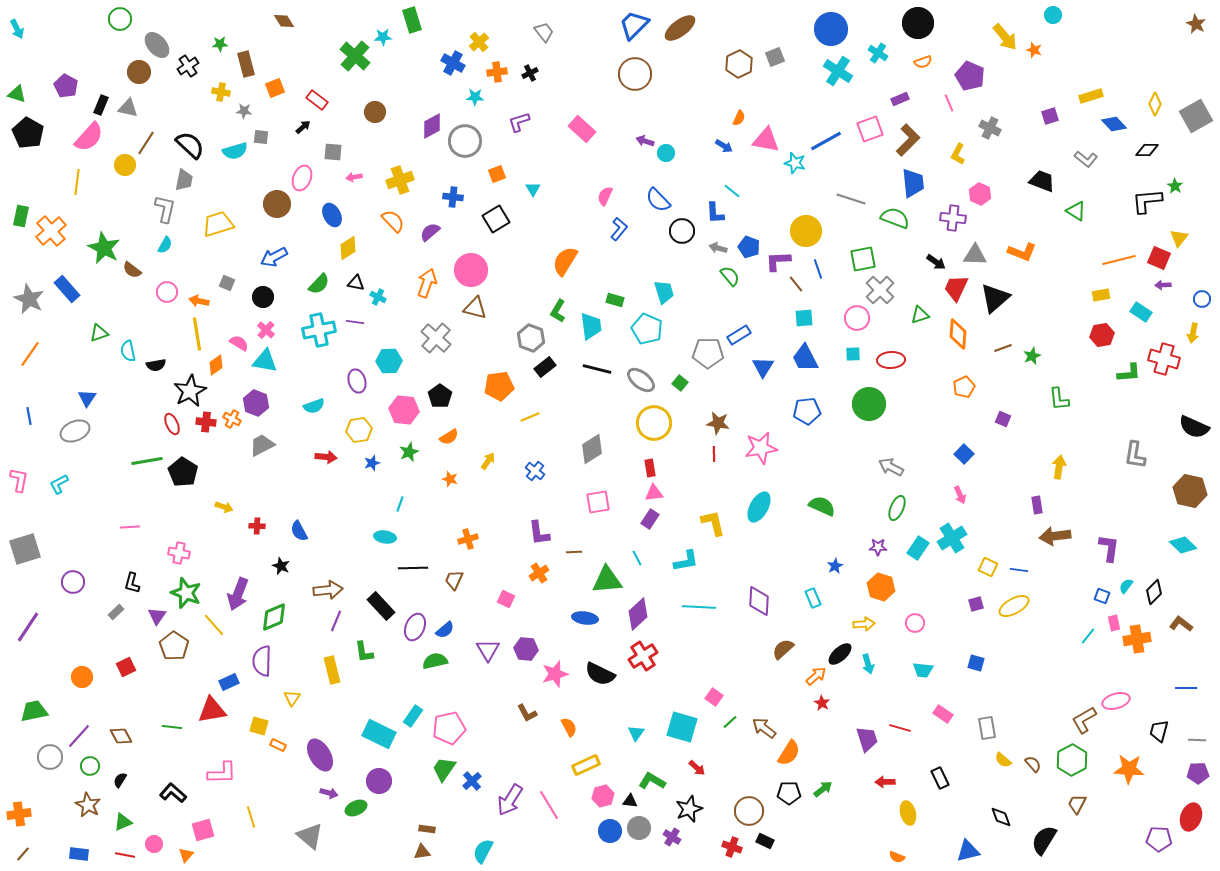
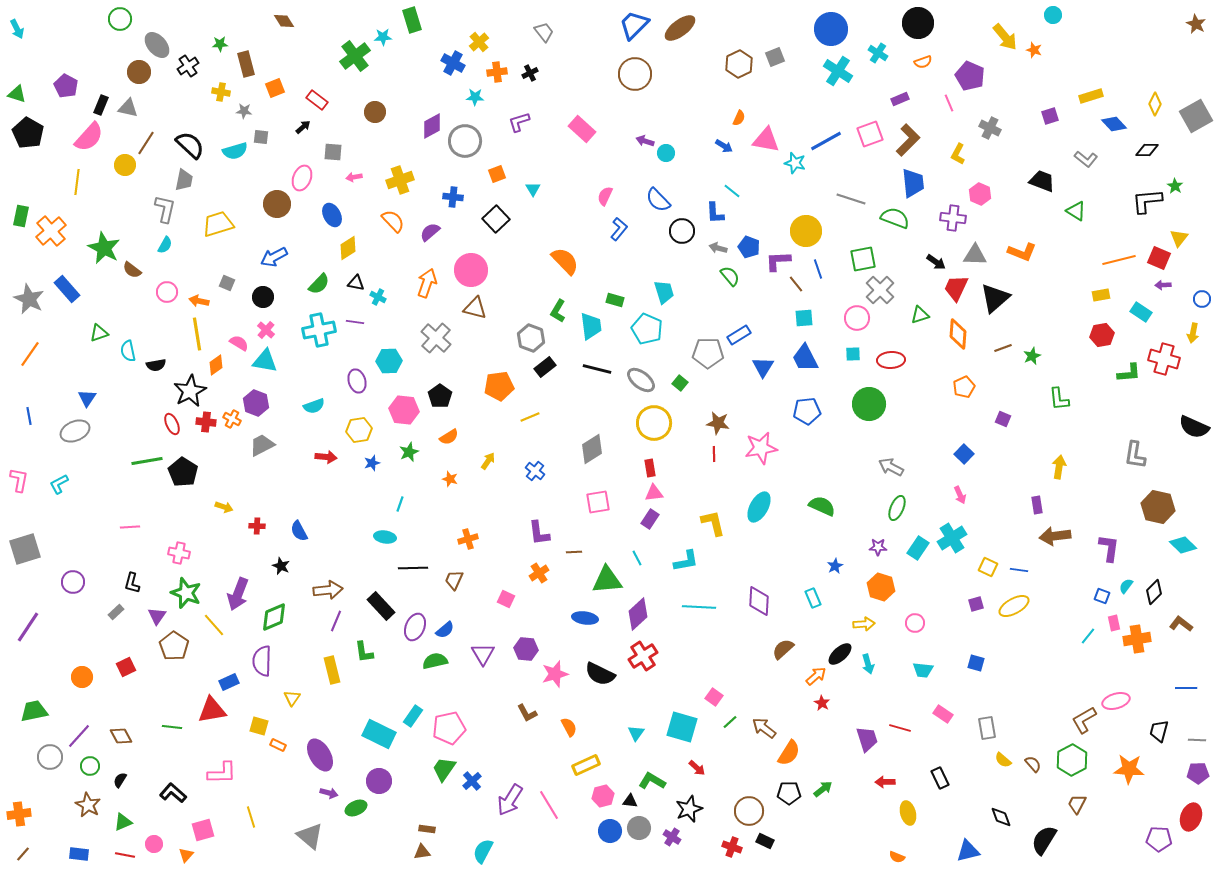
green cross at (355, 56): rotated 12 degrees clockwise
pink square at (870, 129): moved 5 px down
black square at (496, 219): rotated 12 degrees counterclockwise
orange semicircle at (565, 261): rotated 104 degrees clockwise
brown hexagon at (1190, 491): moved 32 px left, 16 px down
purple triangle at (488, 650): moved 5 px left, 4 px down
